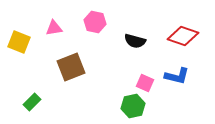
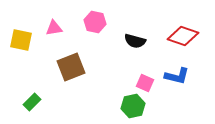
yellow square: moved 2 px right, 2 px up; rotated 10 degrees counterclockwise
